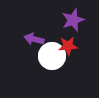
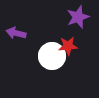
purple star: moved 5 px right, 3 px up
purple arrow: moved 18 px left, 6 px up
